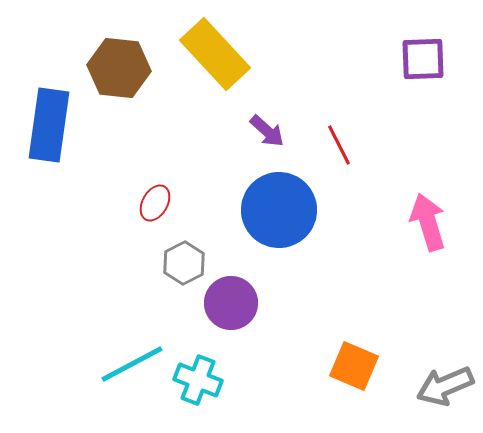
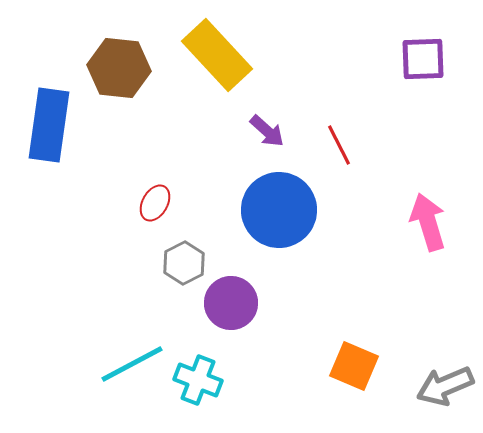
yellow rectangle: moved 2 px right, 1 px down
